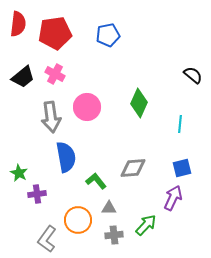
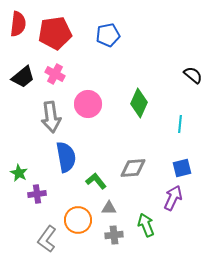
pink circle: moved 1 px right, 3 px up
green arrow: rotated 65 degrees counterclockwise
